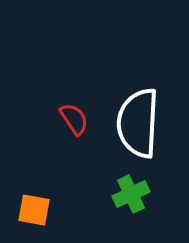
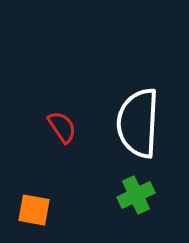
red semicircle: moved 12 px left, 8 px down
green cross: moved 5 px right, 1 px down
